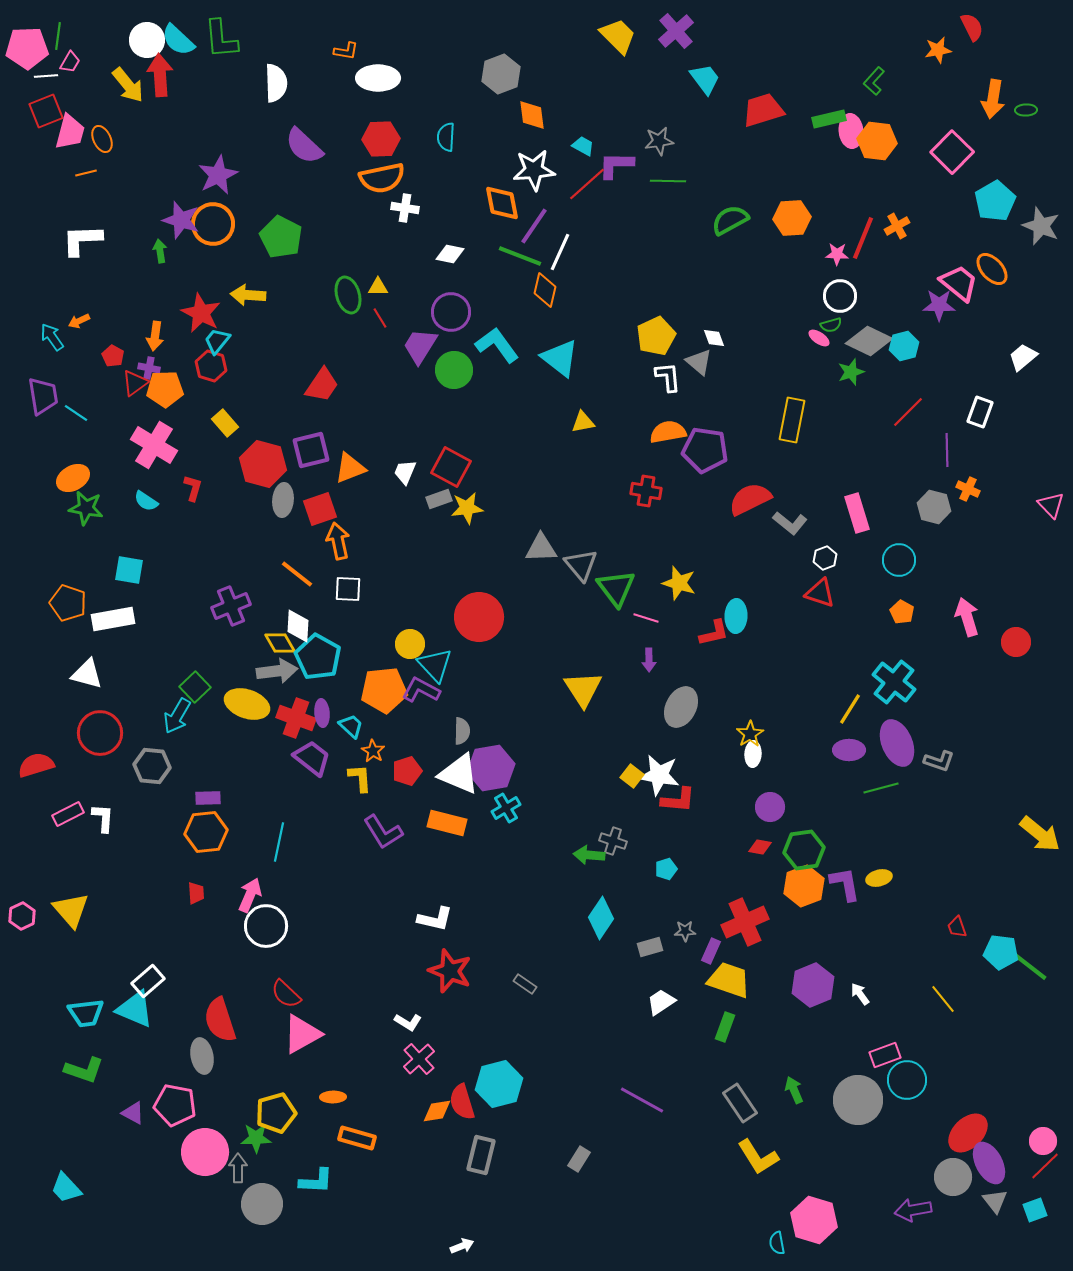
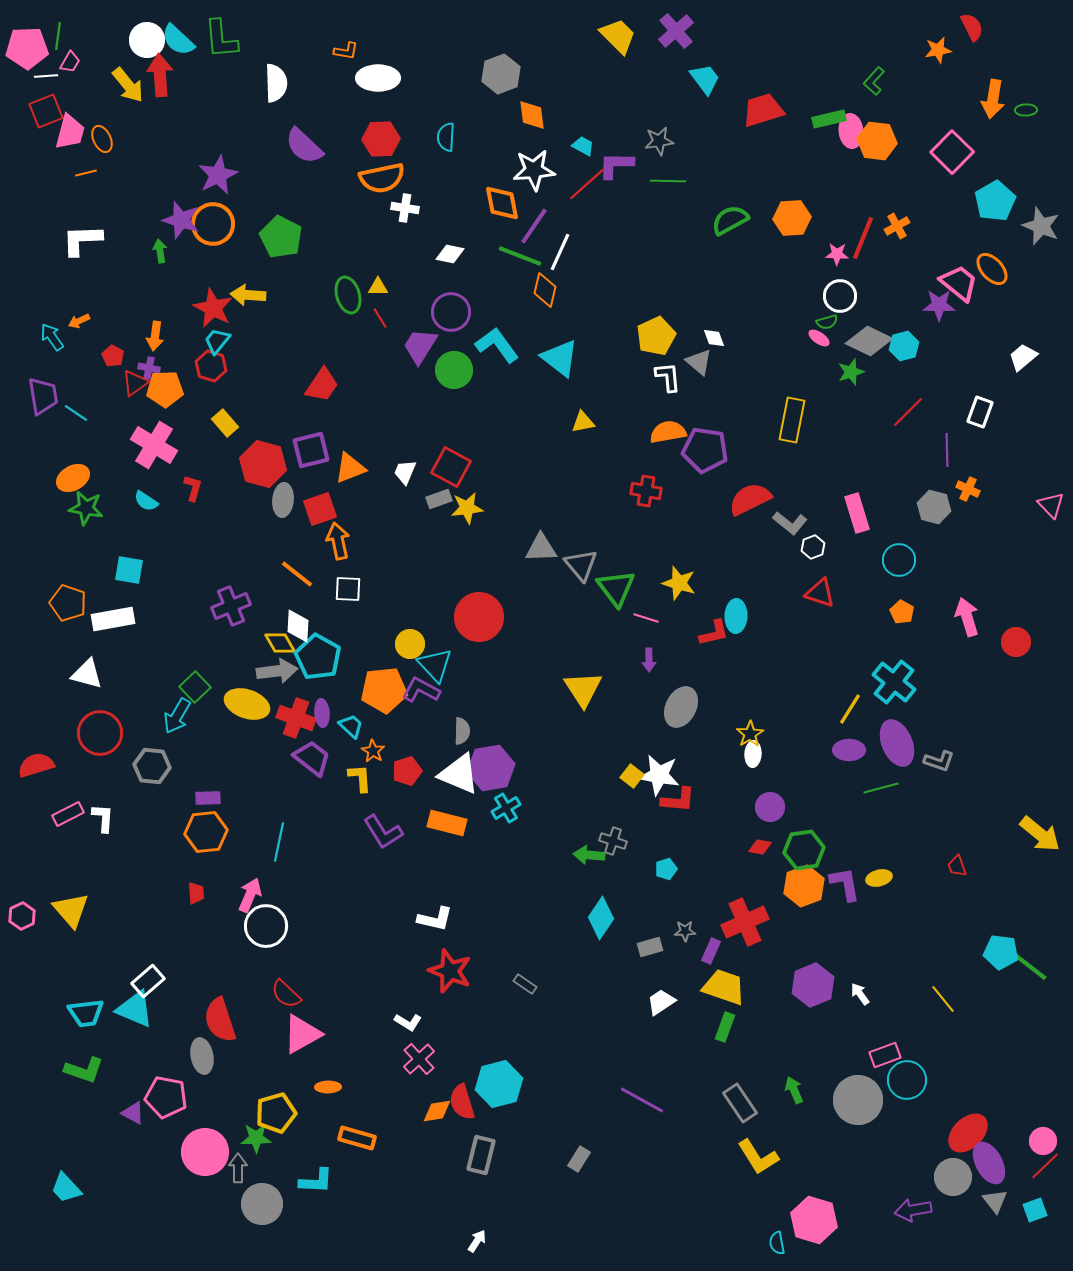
red star at (201, 313): moved 12 px right, 5 px up
green semicircle at (831, 325): moved 4 px left, 3 px up
white hexagon at (825, 558): moved 12 px left, 11 px up
red trapezoid at (957, 927): moved 61 px up
yellow trapezoid at (729, 980): moved 5 px left, 7 px down
orange ellipse at (333, 1097): moved 5 px left, 10 px up
pink pentagon at (175, 1105): moved 9 px left, 8 px up
white arrow at (462, 1246): moved 15 px right, 5 px up; rotated 35 degrees counterclockwise
